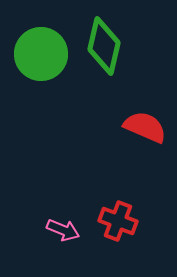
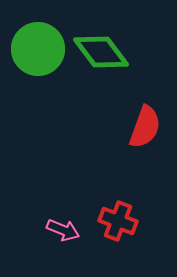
green diamond: moved 3 px left, 6 px down; rotated 50 degrees counterclockwise
green circle: moved 3 px left, 5 px up
red semicircle: rotated 87 degrees clockwise
